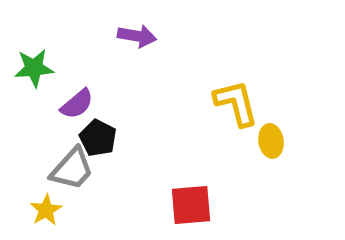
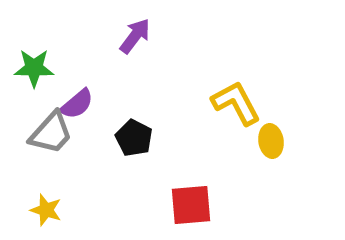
purple arrow: moved 2 px left; rotated 63 degrees counterclockwise
green star: rotated 6 degrees clockwise
yellow L-shape: rotated 14 degrees counterclockwise
black pentagon: moved 36 px right
gray trapezoid: moved 21 px left, 36 px up
yellow star: rotated 24 degrees counterclockwise
